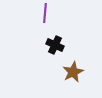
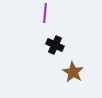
brown star: rotated 15 degrees counterclockwise
